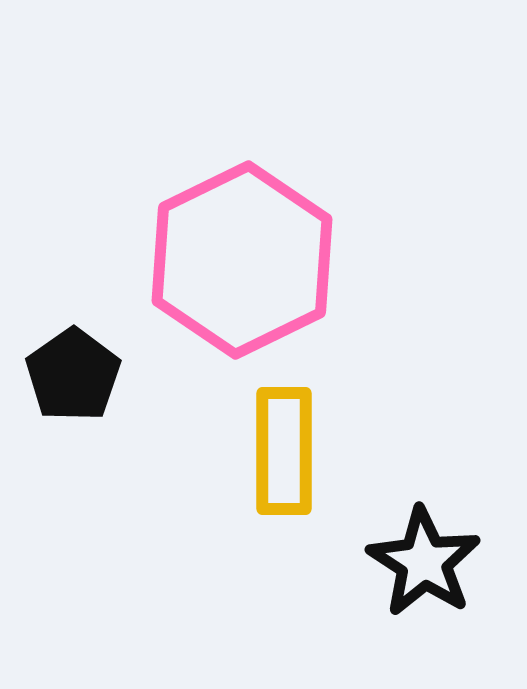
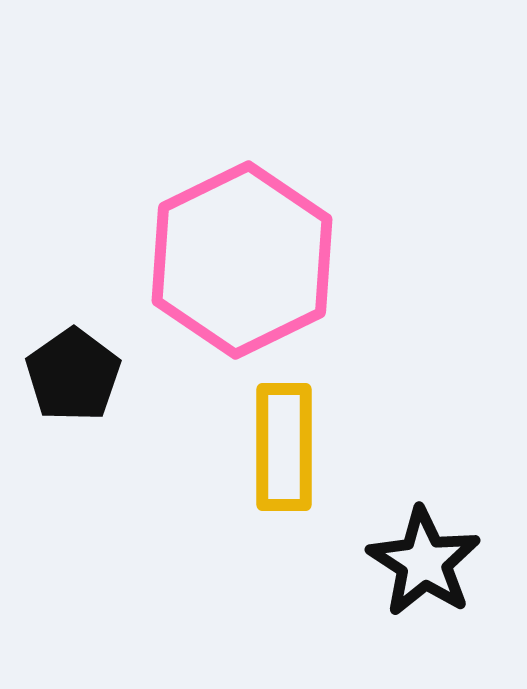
yellow rectangle: moved 4 px up
